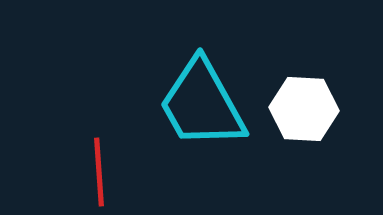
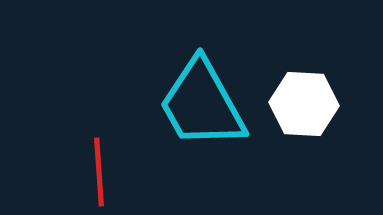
white hexagon: moved 5 px up
